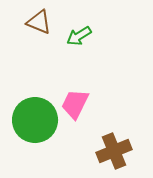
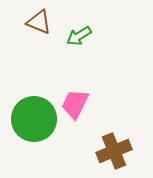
green circle: moved 1 px left, 1 px up
